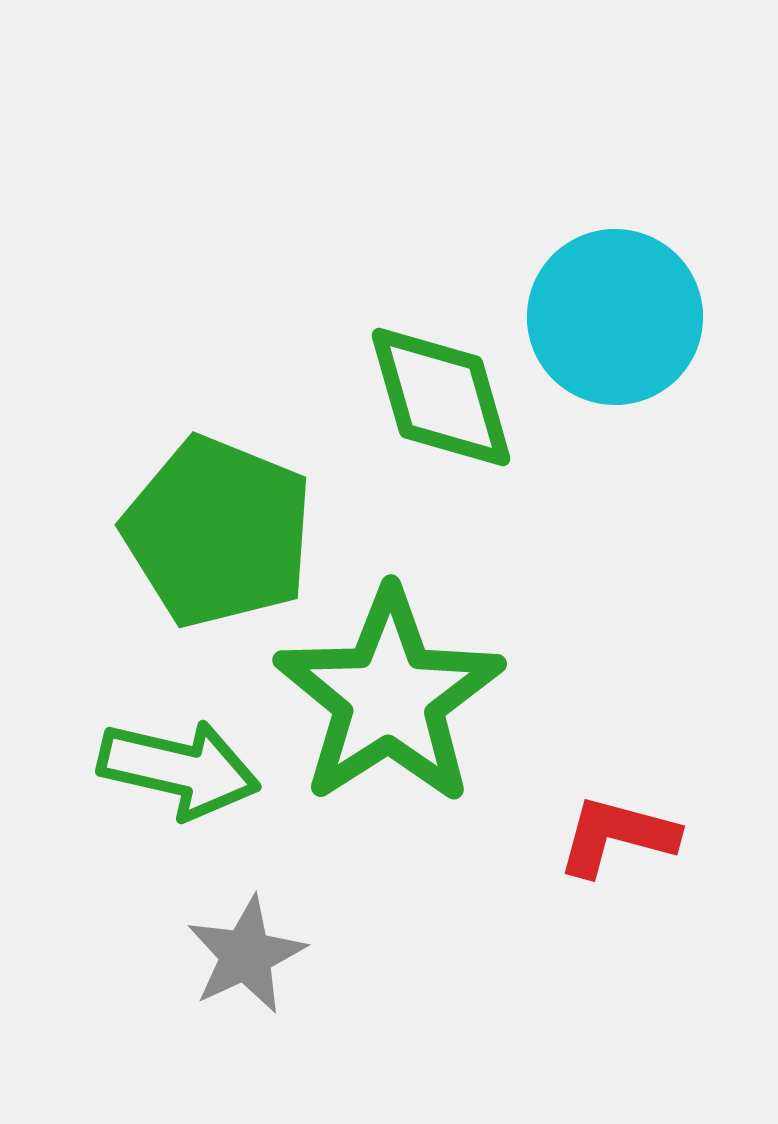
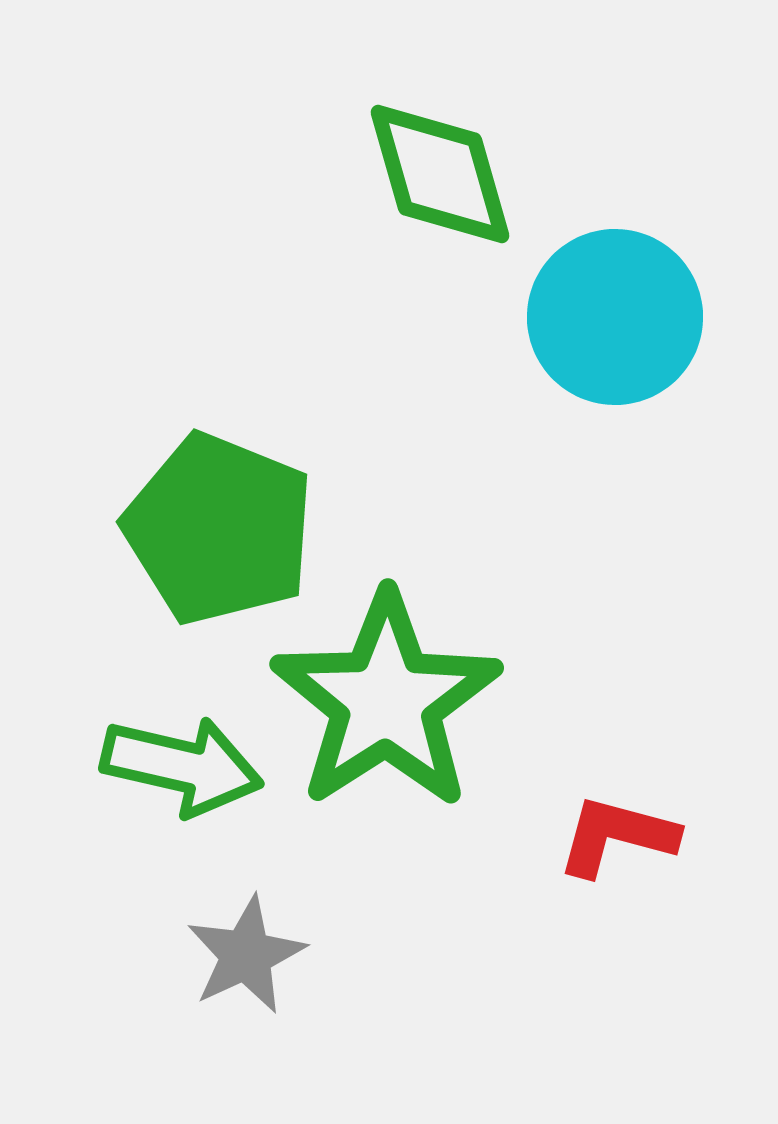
green diamond: moved 1 px left, 223 px up
green pentagon: moved 1 px right, 3 px up
green star: moved 3 px left, 4 px down
green arrow: moved 3 px right, 3 px up
